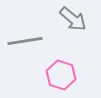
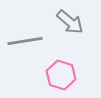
gray arrow: moved 3 px left, 3 px down
